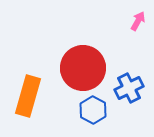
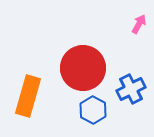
pink arrow: moved 1 px right, 3 px down
blue cross: moved 2 px right, 1 px down
